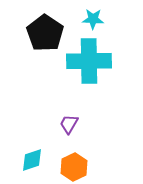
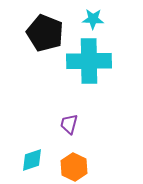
black pentagon: rotated 12 degrees counterclockwise
purple trapezoid: rotated 15 degrees counterclockwise
orange hexagon: rotated 8 degrees counterclockwise
